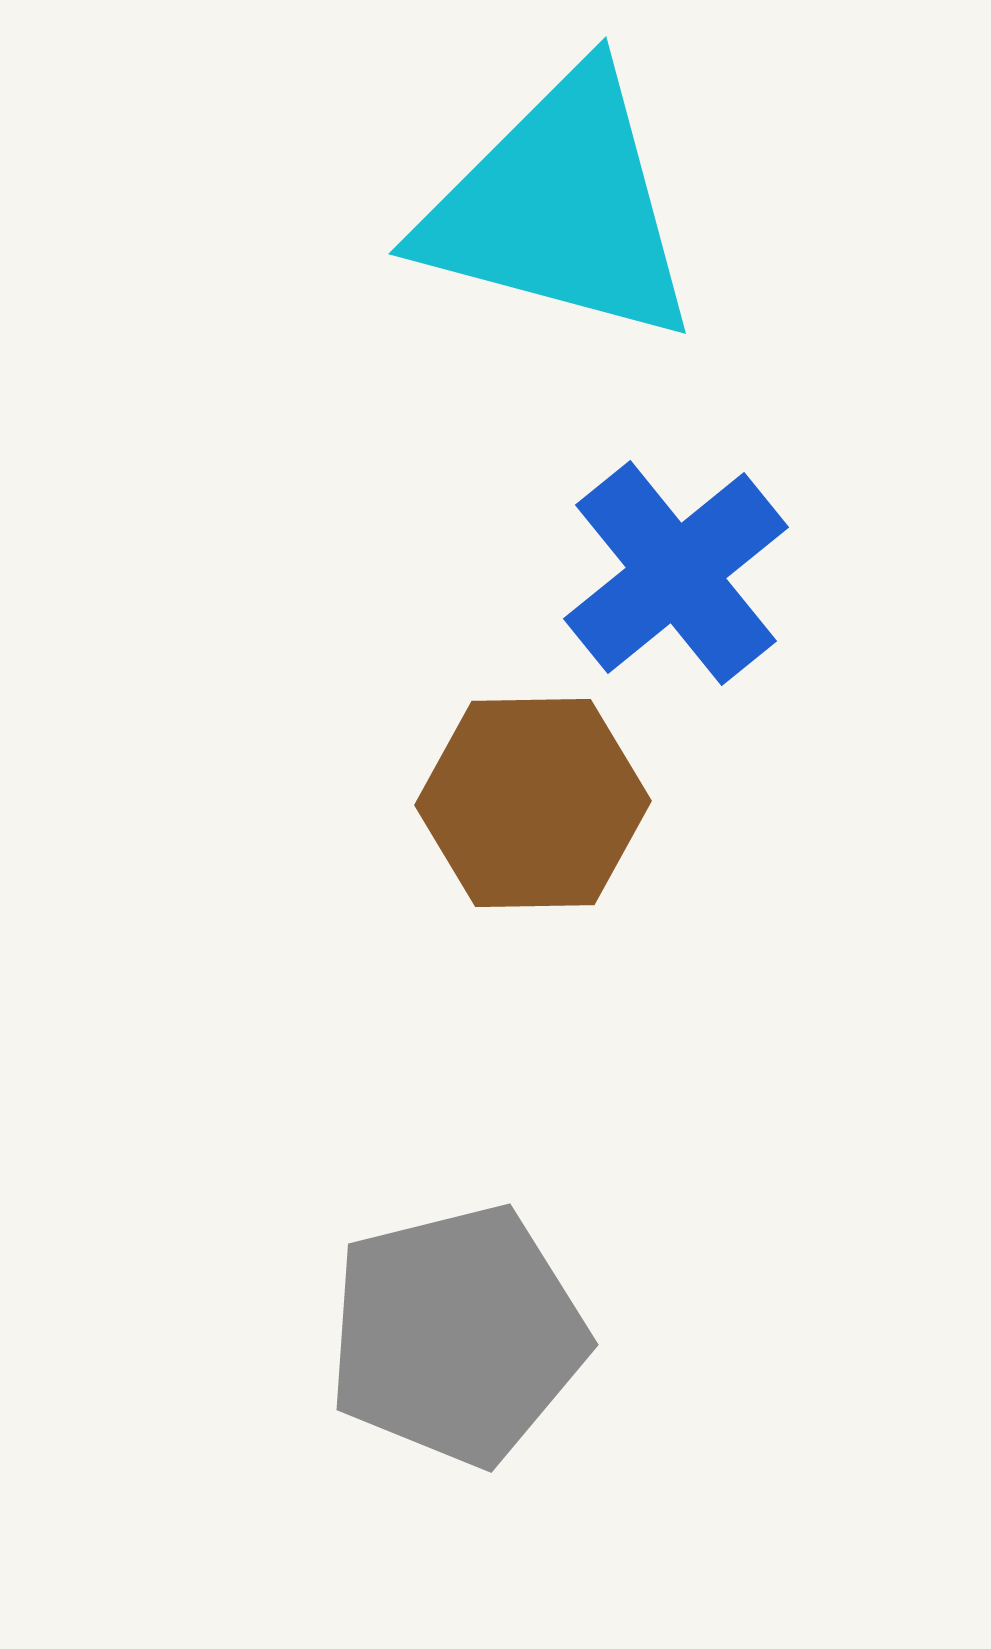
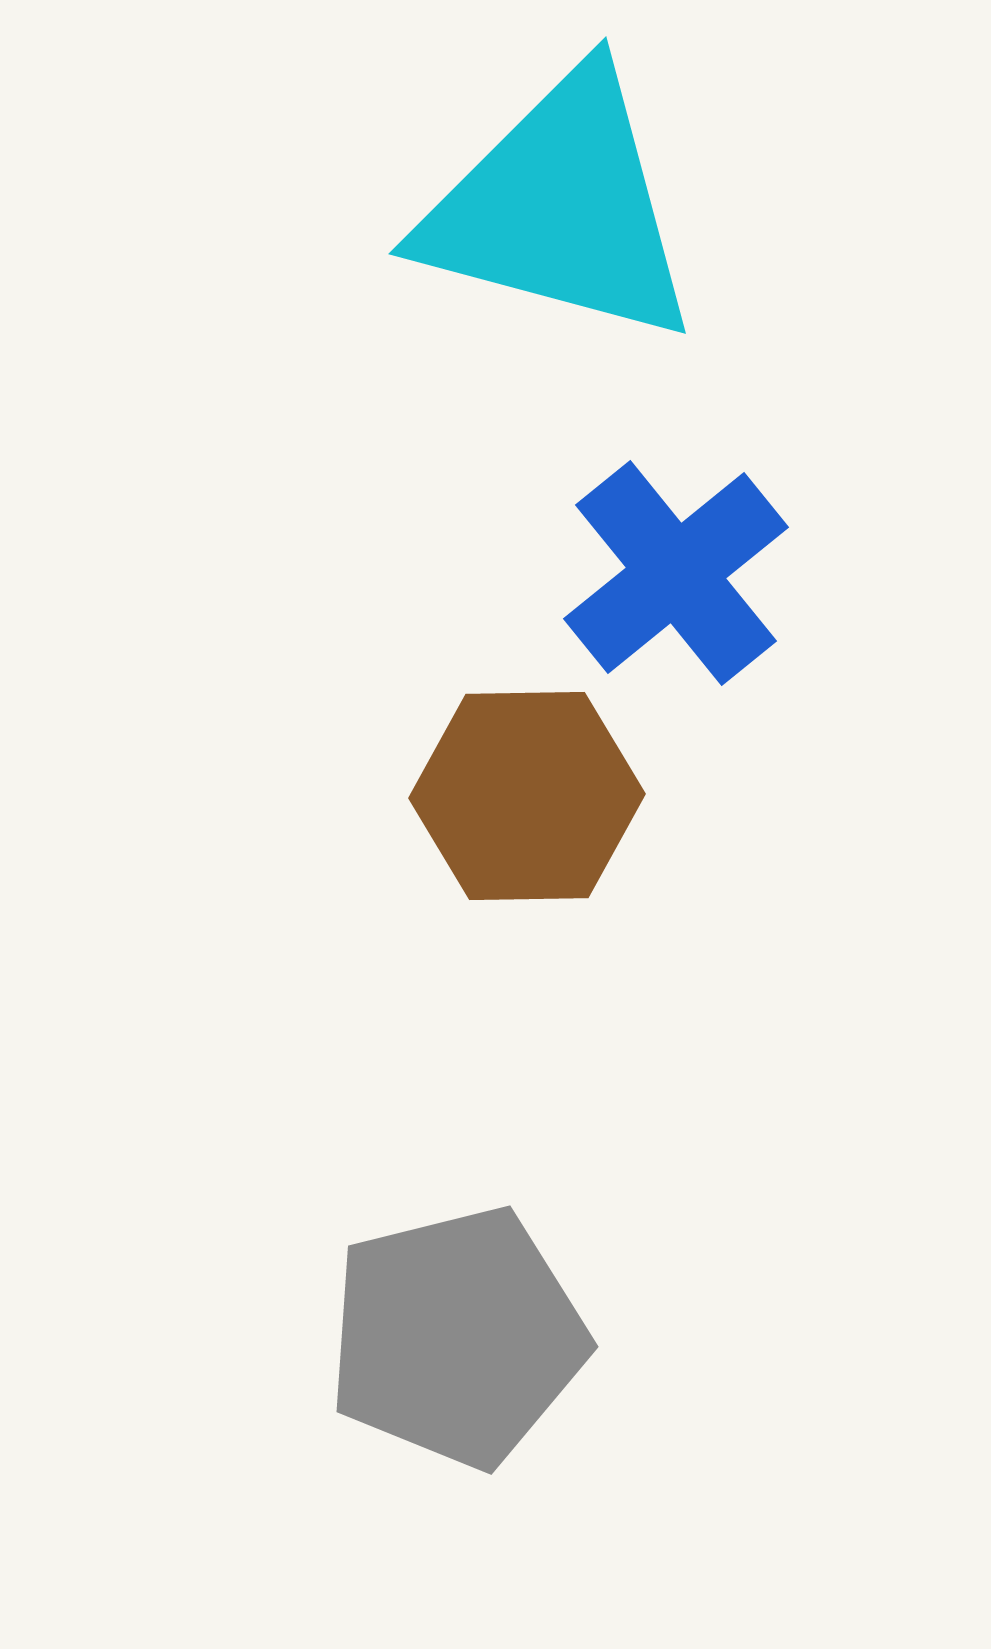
brown hexagon: moved 6 px left, 7 px up
gray pentagon: moved 2 px down
